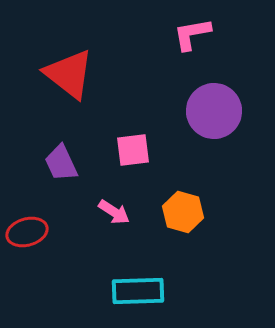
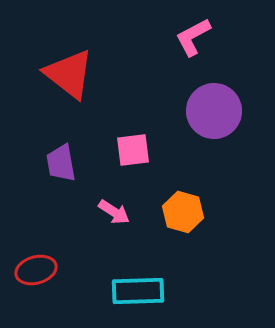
pink L-shape: moved 1 px right, 3 px down; rotated 18 degrees counterclockwise
purple trapezoid: rotated 15 degrees clockwise
red ellipse: moved 9 px right, 38 px down
